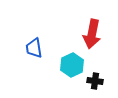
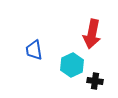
blue trapezoid: moved 2 px down
